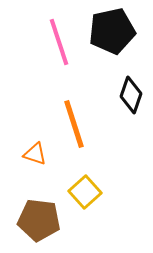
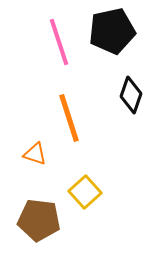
orange line: moved 5 px left, 6 px up
